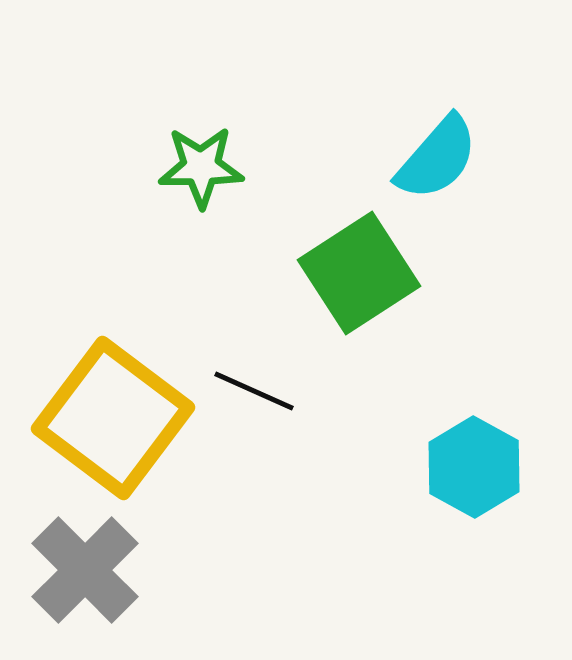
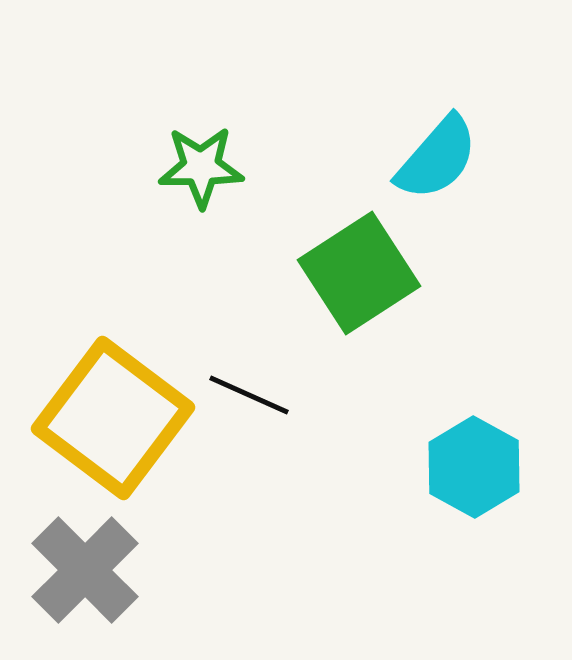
black line: moved 5 px left, 4 px down
